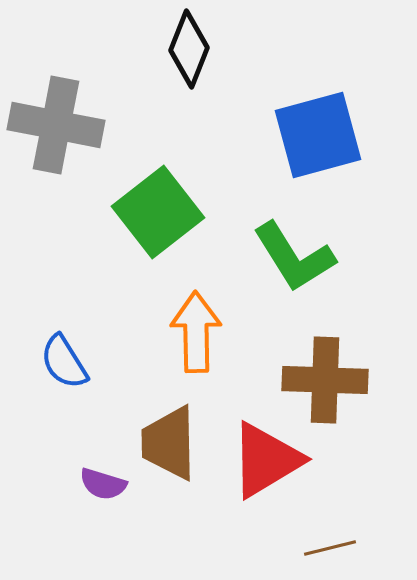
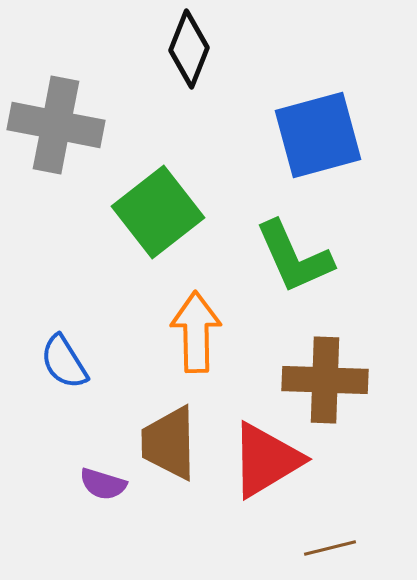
green L-shape: rotated 8 degrees clockwise
